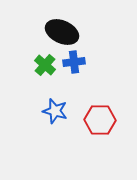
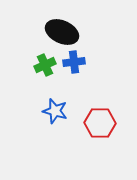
green cross: rotated 25 degrees clockwise
red hexagon: moved 3 px down
